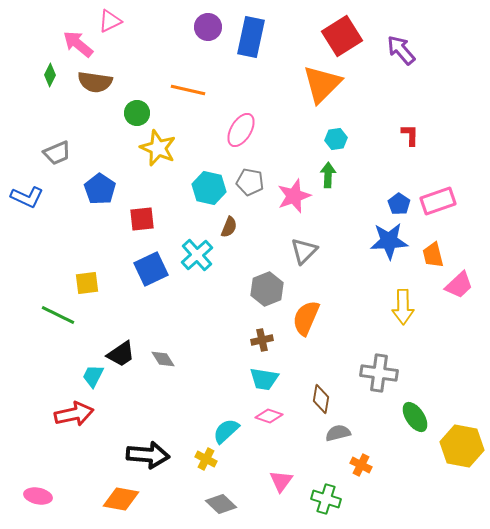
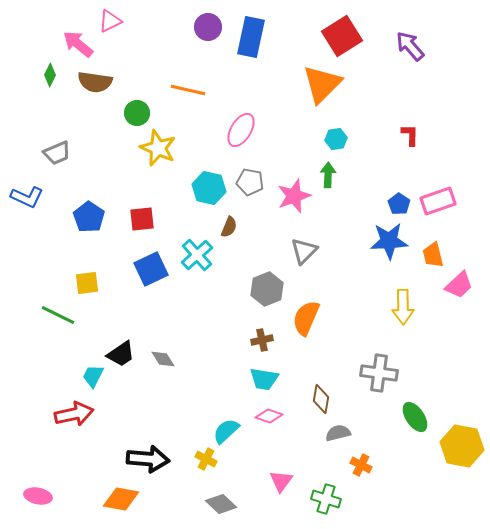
purple arrow at (401, 50): moved 9 px right, 4 px up
blue pentagon at (100, 189): moved 11 px left, 28 px down
black arrow at (148, 455): moved 4 px down
